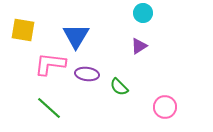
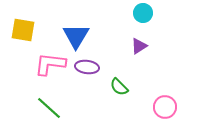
purple ellipse: moved 7 px up
